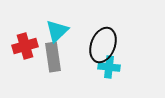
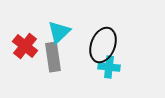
cyan triangle: moved 2 px right, 1 px down
red cross: rotated 35 degrees counterclockwise
